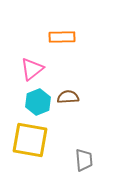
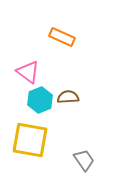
orange rectangle: rotated 25 degrees clockwise
pink triangle: moved 4 px left, 3 px down; rotated 45 degrees counterclockwise
cyan hexagon: moved 2 px right, 2 px up
gray trapezoid: rotated 30 degrees counterclockwise
